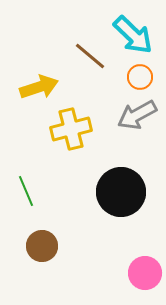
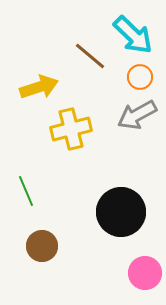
black circle: moved 20 px down
